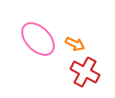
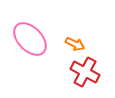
pink ellipse: moved 8 px left
